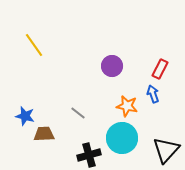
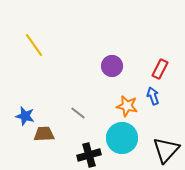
blue arrow: moved 2 px down
